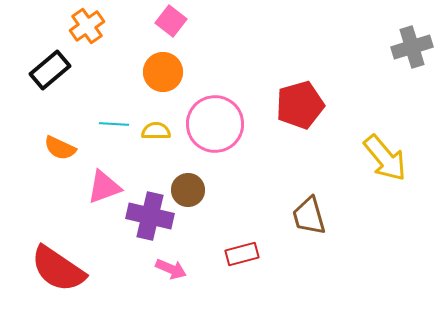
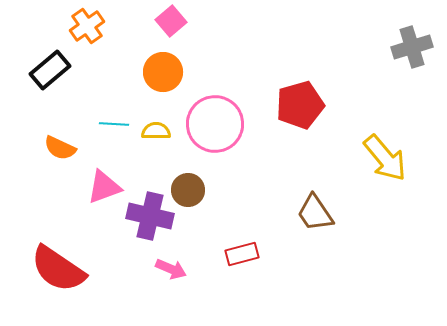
pink square: rotated 12 degrees clockwise
brown trapezoid: moved 6 px right, 3 px up; rotated 18 degrees counterclockwise
